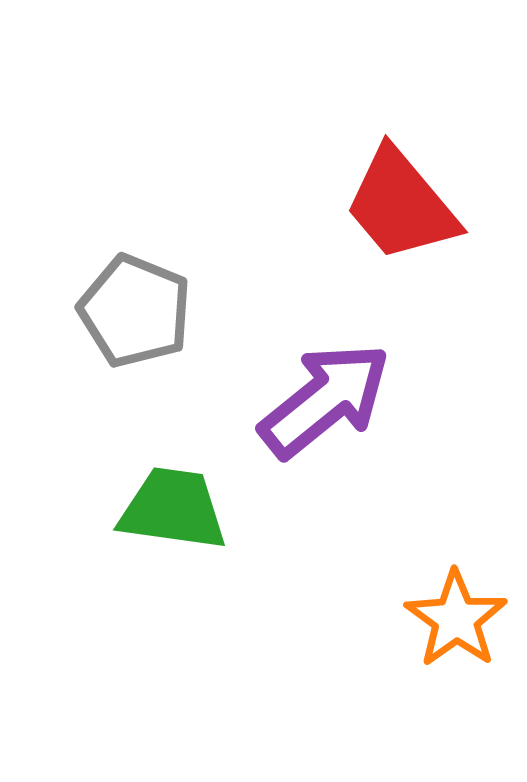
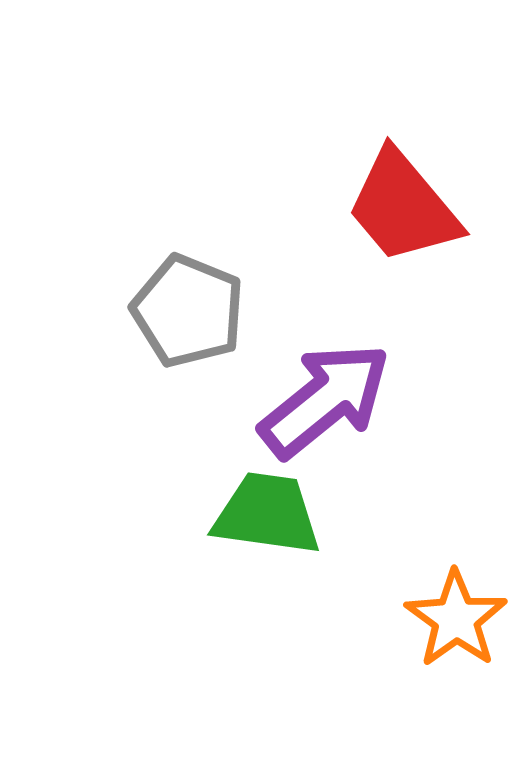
red trapezoid: moved 2 px right, 2 px down
gray pentagon: moved 53 px right
green trapezoid: moved 94 px right, 5 px down
